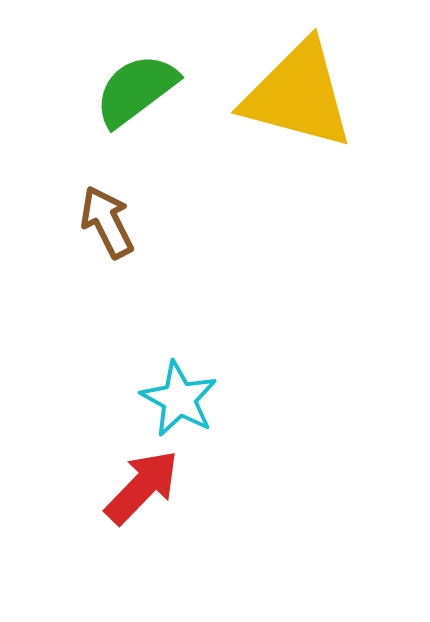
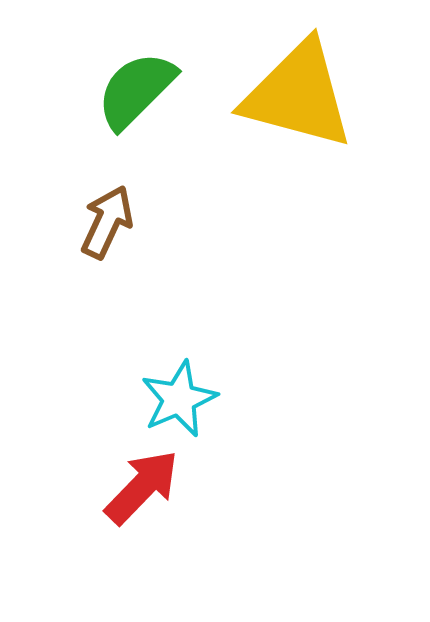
green semicircle: rotated 8 degrees counterclockwise
brown arrow: rotated 52 degrees clockwise
cyan star: rotated 20 degrees clockwise
